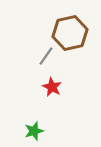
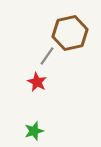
gray line: moved 1 px right
red star: moved 15 px left, 5 px up
